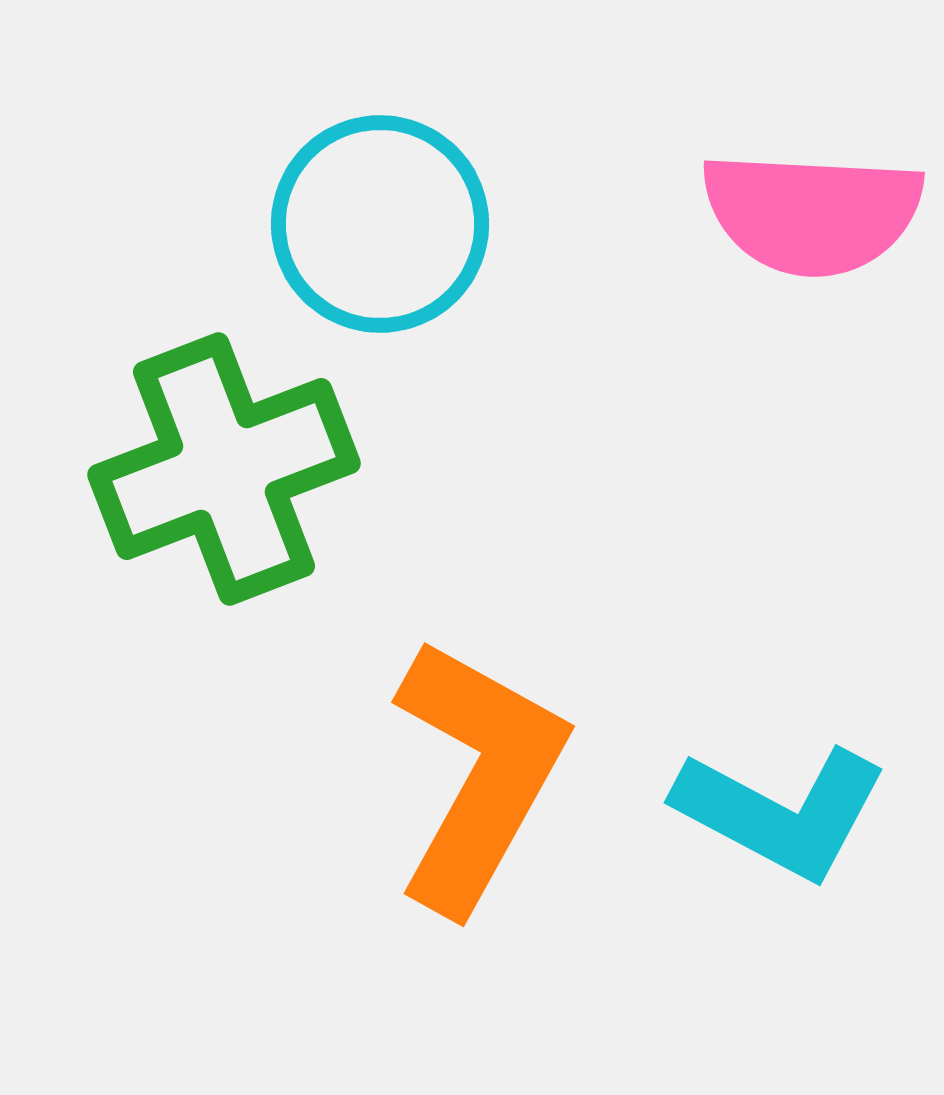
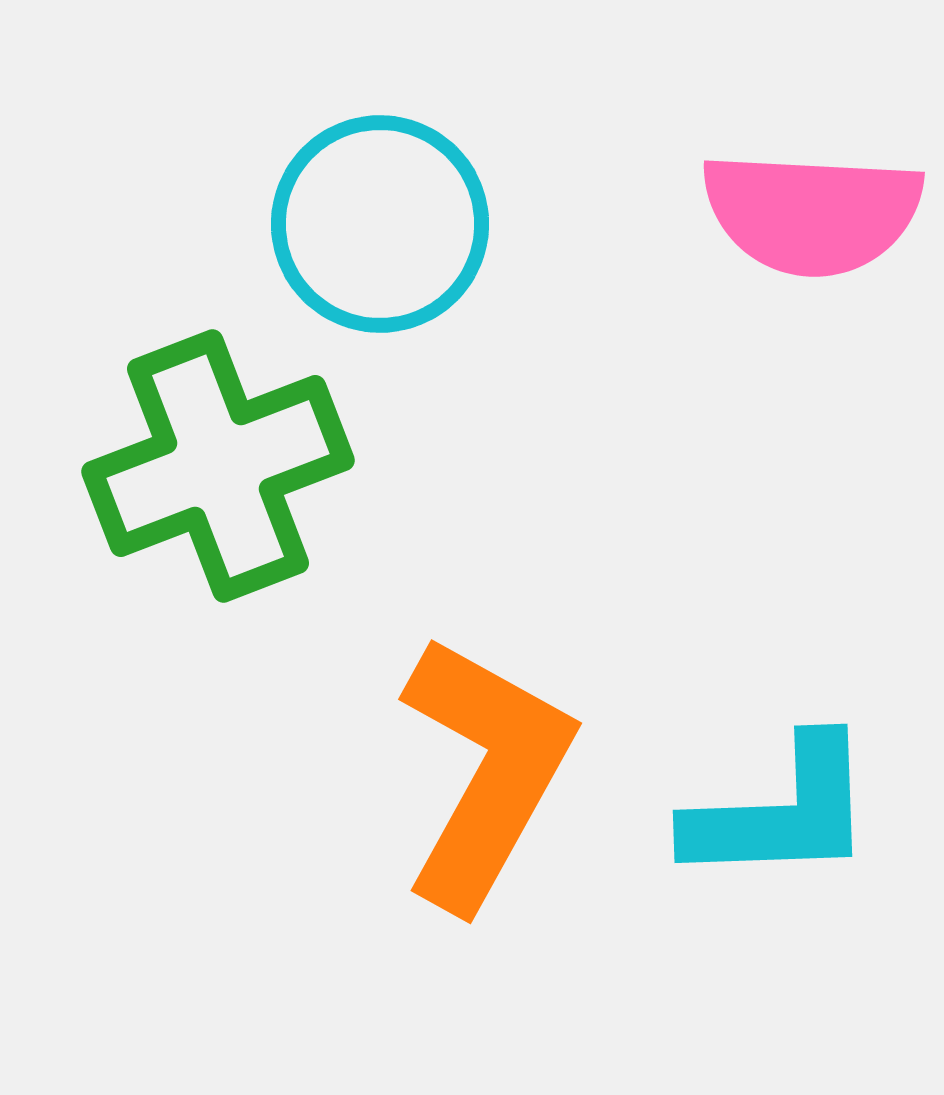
green cross: moved 6 px left, 3 px up
orange L-shape: moved 7 px right, 3 px up
cyan L-shape: rotated 30 degrees counterclockwise
